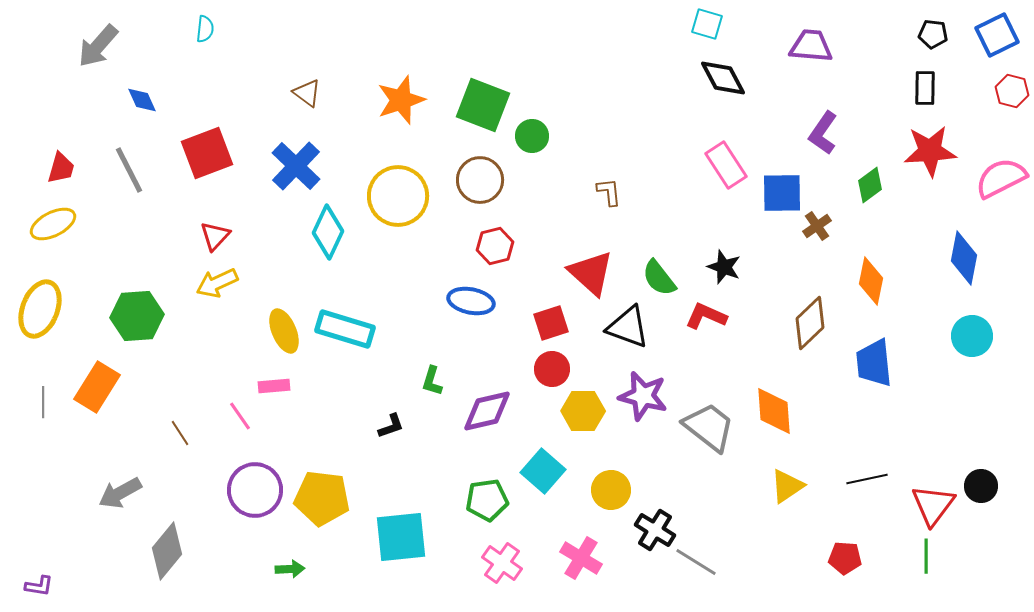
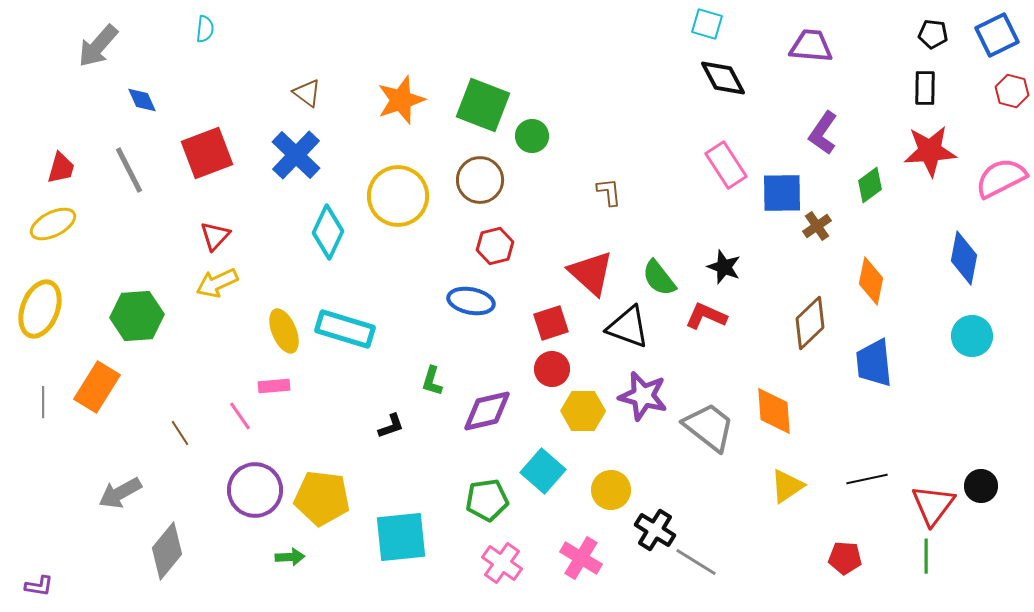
blue cross at (296, 166): moved 11 px up
green arrow at (290, 569): moved 12 px up
